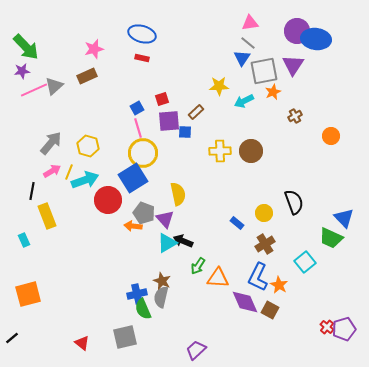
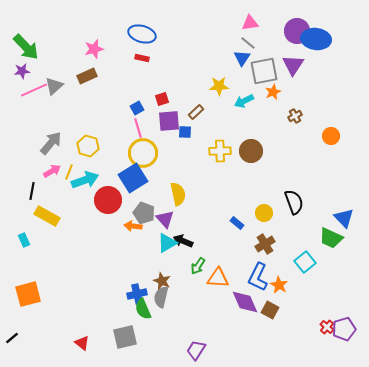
yellow rectangle at (47, 216): rotated 40 degrees counterclockwise
purple trapezoid at (196, 350): rotated 15 degrees counterclockwise
